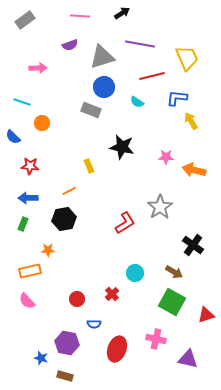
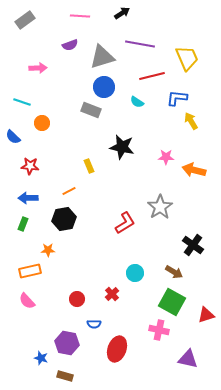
pink cross at (156, 339): moved 3 px right, 9 px up
